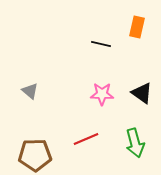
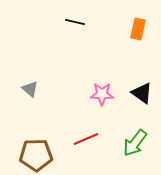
orange rectangle: moved 1 px right, 2 px down
black line: moved 26 px left, 22 px up
gray triangle: moved 2 px up
green arrow: rotated 52 degrees clockwise
brown pentagon: moved 1 px right
